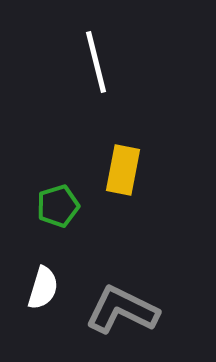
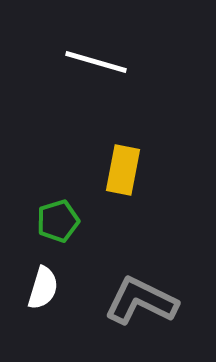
white line: rotated 60 degrees counterclockwise
green pentagon: moved 15 px down
gray L-shape: moved 19 px right, 9 px up
